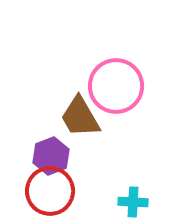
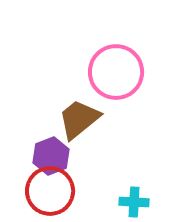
pink circle: moved 14 px up
brown trapezoid: moved 1 px left, 2 px down; rotated 81 degrees clockwise
cyan cross: moved 1 px right
